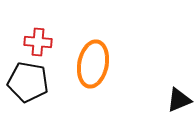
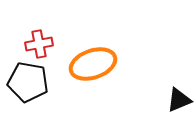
red cross: moved 1 px right, 2 px down; rotated 16 degrees counterclockwise
orange ellipse: rotated 60 degrees clockwise
